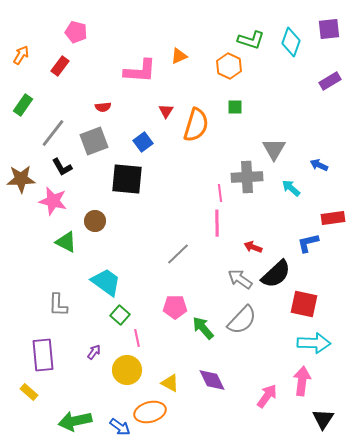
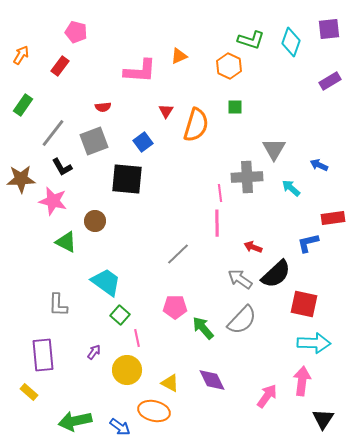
orange ellipse at (150, 412): moved 4 px right, 1 px up; rotated 28 degrees clockwise
